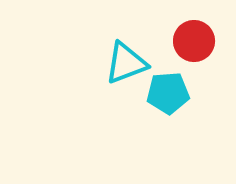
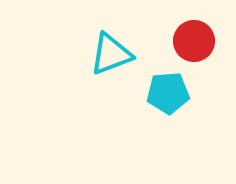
cyan triangle: moved 15 px left, 9 px up
